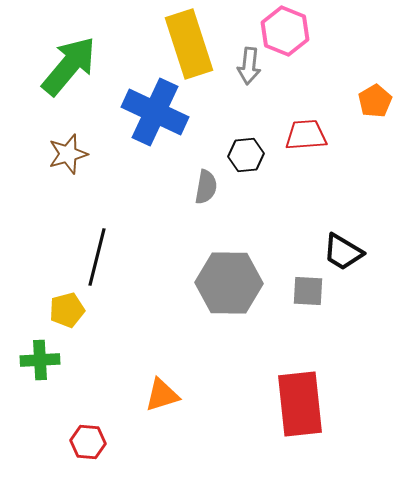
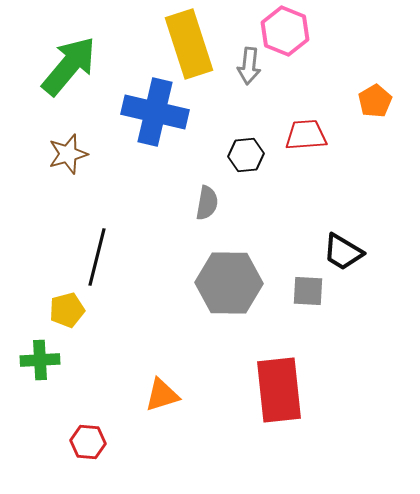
blue cross: rotated 12 degrees counterclockwise
gray semicircle: moved 1 px right, 16 px down
red rectangle: moved 21 px left, 14 px up
